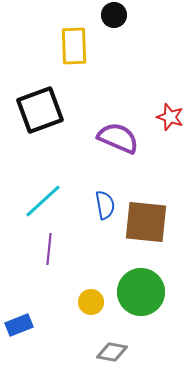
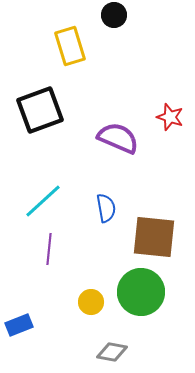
yellow rectangle: moved 4 px left; rotated 15 degrees counterclockwise
blue semicircle: moved 1 px right, 3 px down
brown square: moved 8 px right, 15 px down
